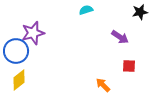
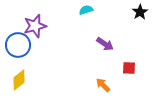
black star: rotated 21 degrees counterclockwise
purple star: moved 2 px right, 7 px up
purple arrow: moved 15 px left, 7 px down
blue circle: moved 2 px right, 6 px up
red square: moved 2 px down
